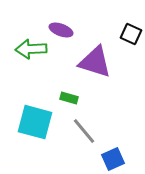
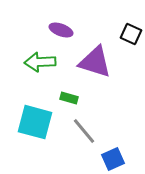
green arrow: moved 9 px right, 13 px down
